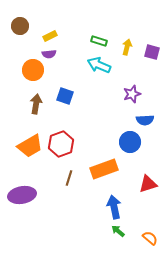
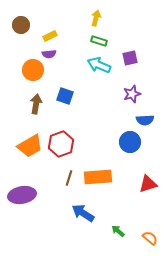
brown circle: moved 1 px right, 1 px up
yellow arrow: moved 31 px left, 29 px up
purple square: moved 22 px left, 6 px down; rotated 28 degrees counterclockwise
orange rectangle: moved 6 px left, 8 px down; rotated 16 degrees clockwise
blue arrow: moved 31 px left, 6 px down; rotated 45 degrees counterclockwise
